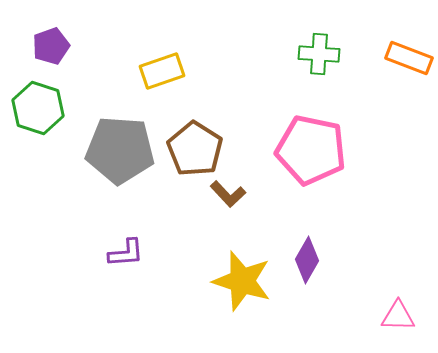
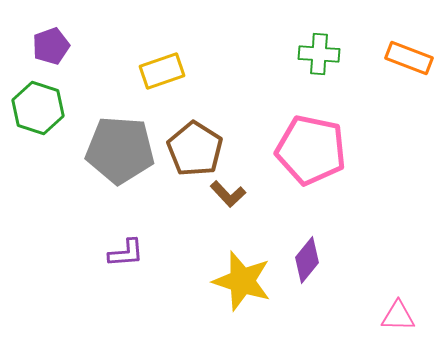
purple diamond: rotated 9 degrees clockwise
